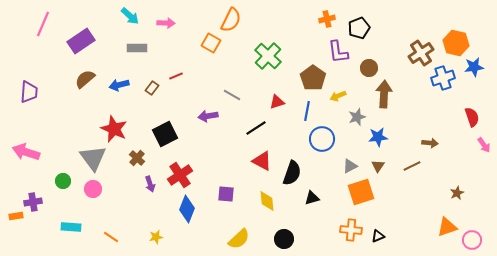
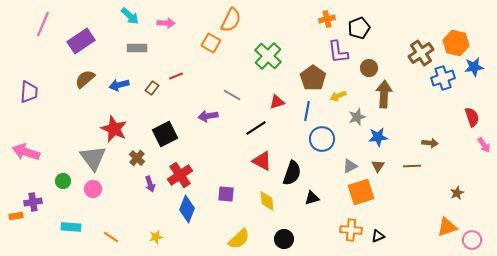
brown line at (412, 166): rotated 24 degrees clockwise
